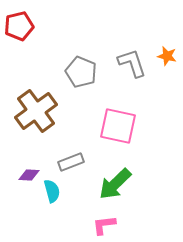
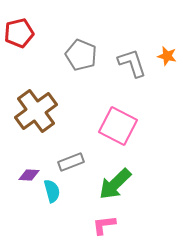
red pentagon: moved 7 px down
gray pentagon: moved 17 px up
pink square: rotated 15 degrees clockwise
